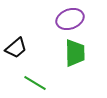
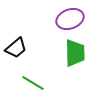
green line: moved 2 px left
